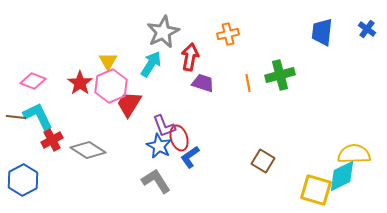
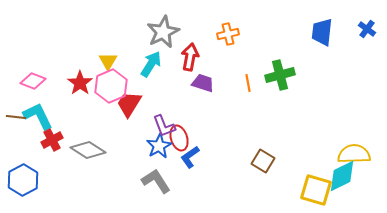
blue star: rotated 15 degrees clockwise
